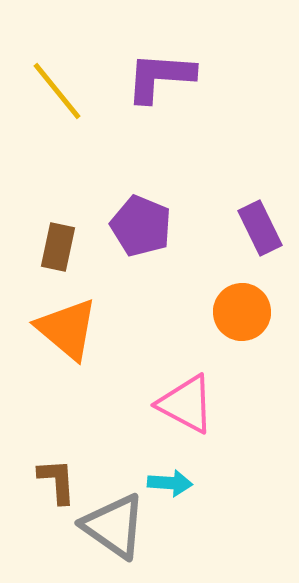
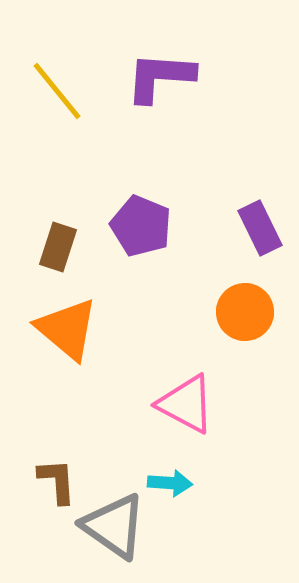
brown rectangle: rotated 6 degrees clockwise
orange circle: moved 3 px right
